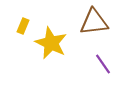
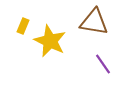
brown triangle: rotated 16 degrees clockwise
yellow star: moved 1 px left, 2 px up
